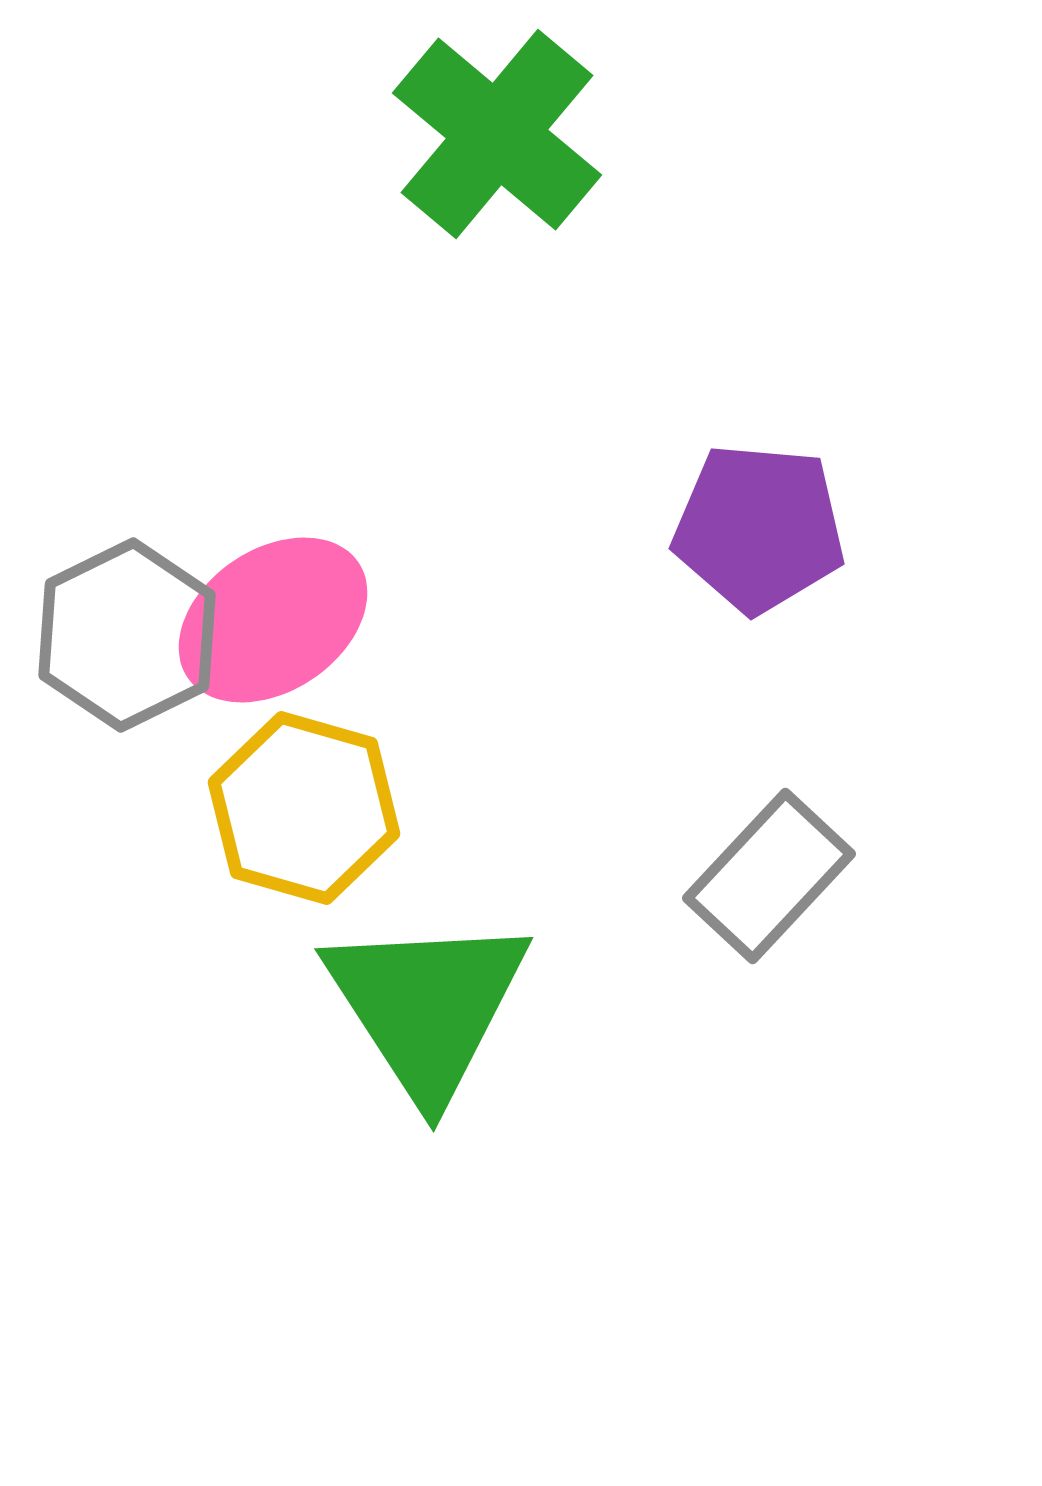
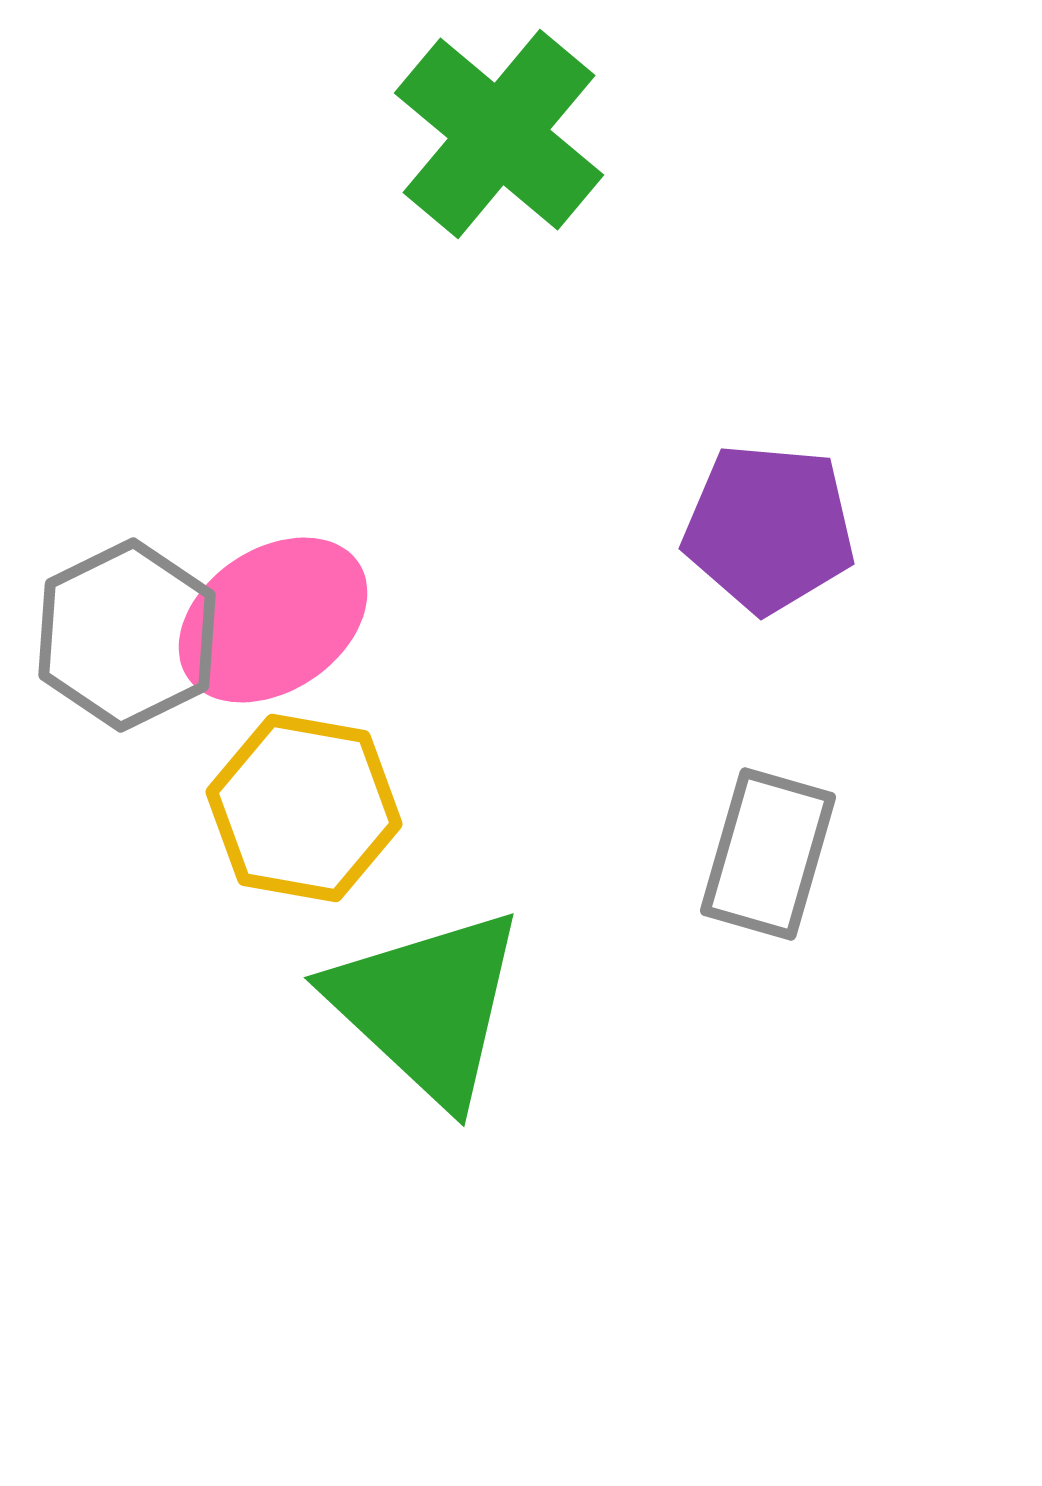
green cross: moved 2 px right
purple pentagon: moved 10 px right
yellow hexagon: rotated 6 degrees counterclockwise
gray rectangle: moved 1 px left, 22 px up; rotated 27 degrees counterclockwise
green triangle: rotated 14 degrees counterclockwise
